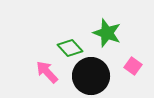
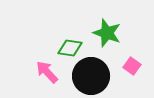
green diamond: rotated 40 degrees counterclockwise
pink square: moved 1 px left
